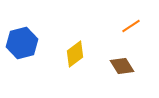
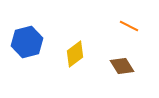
orange line: moved 2 px left; rotated 60 degrees clockwise
blue hexagon: moved 5 px right, 1 px up
